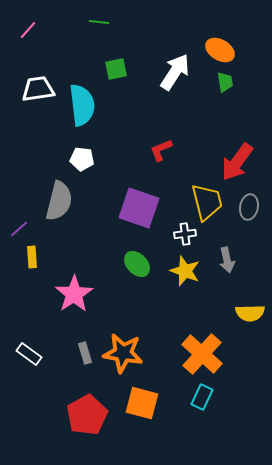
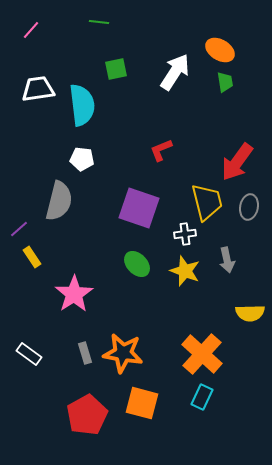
pink line: moved 3 px right
yellow rectangle: rotated 30 degrees counterclockwise
